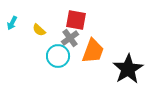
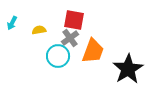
red square: moved 2 px left
yellow semicircle: rotated 128 degrees clockwise
